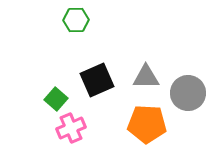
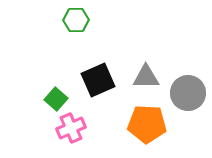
black square: moved 1 px right
